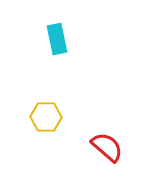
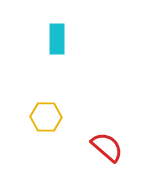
cyan rectangle: rotated 12 degrees clockwise
